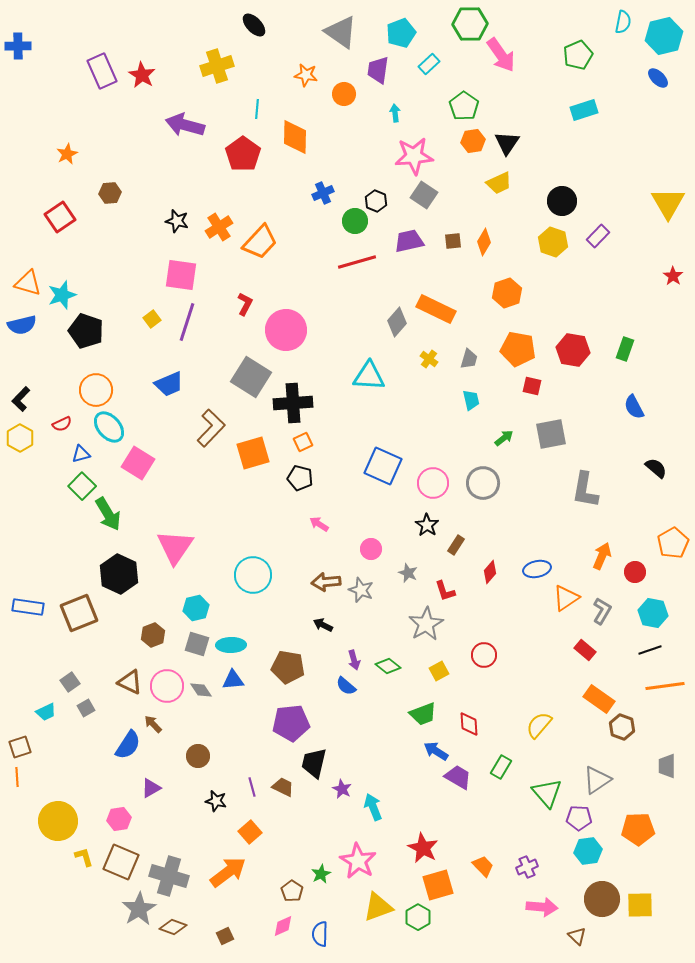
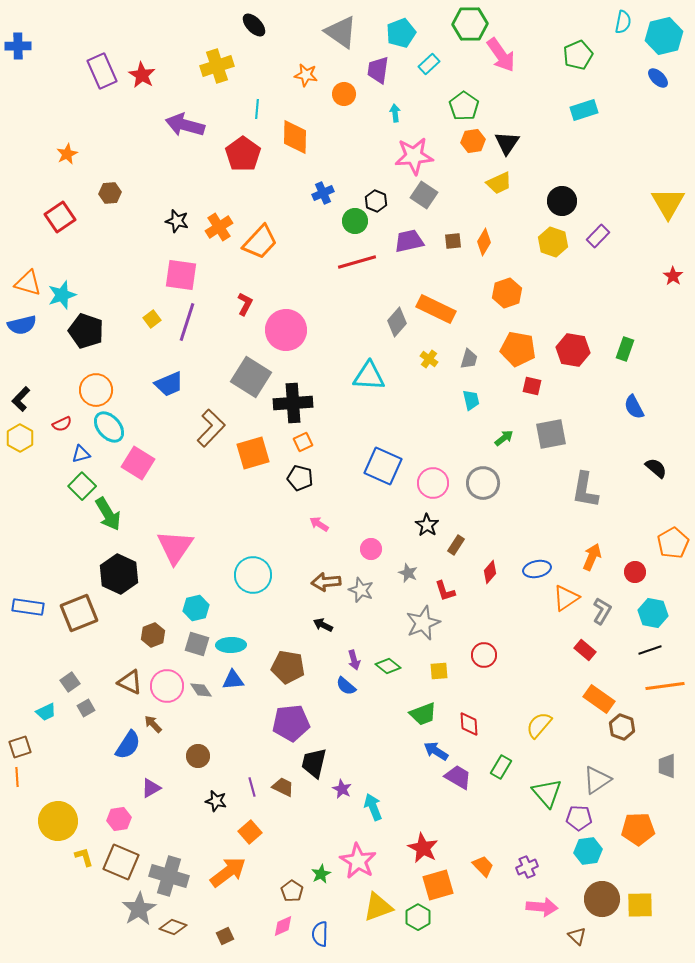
orange arrow at (602, 556): moved 10 px left, 1 px down
gray star at (426, 624): moved 3 px left, 1 px up; rotated 8 degrees clockwise
yellow square at (439, 671): rotated 24 degrees clockwise
